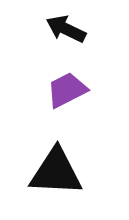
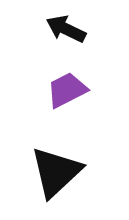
black triangle: rotated 46 degrees counterclockwise
